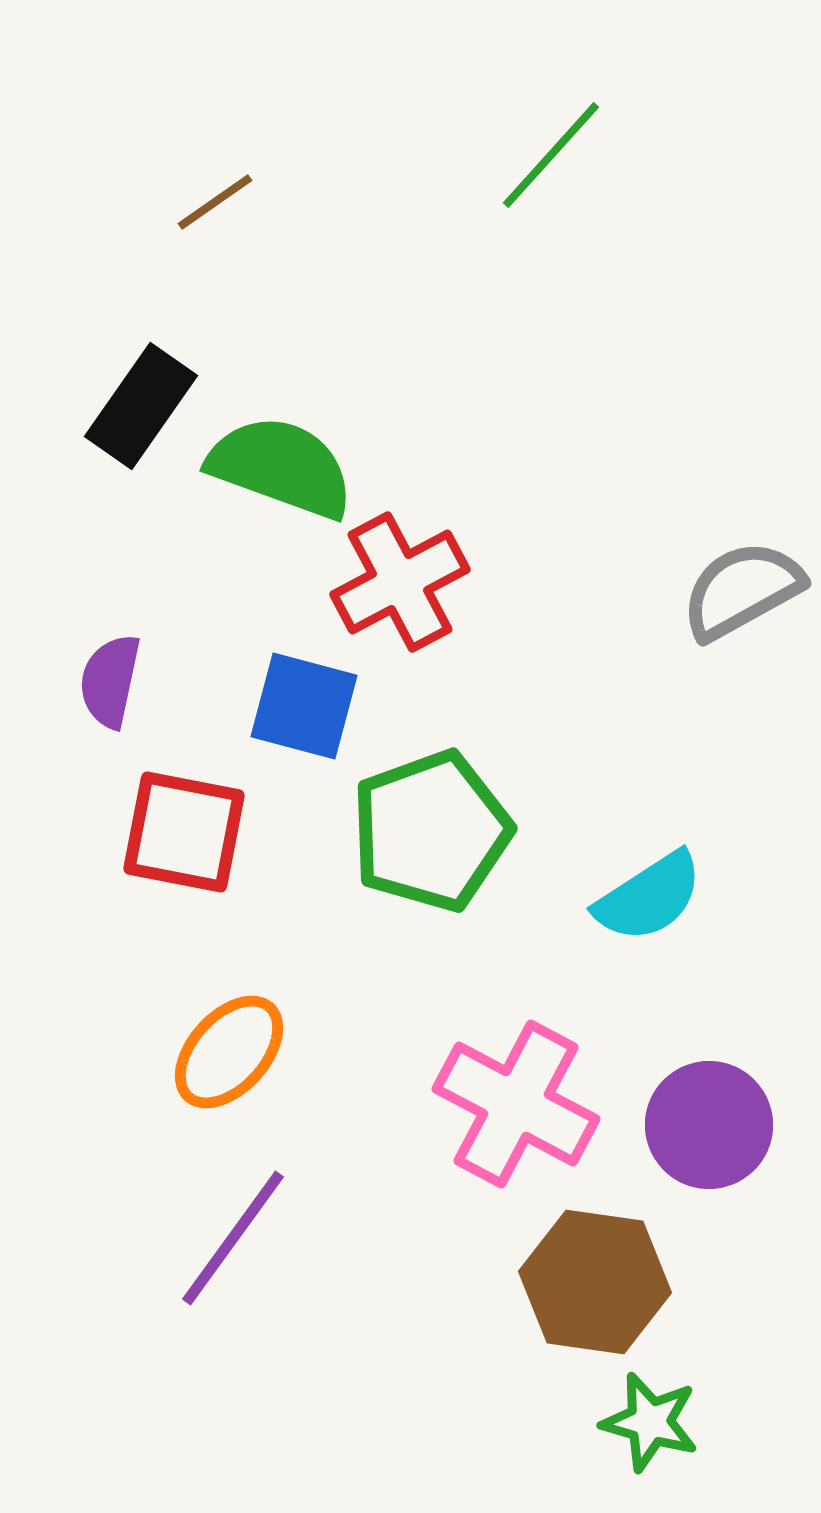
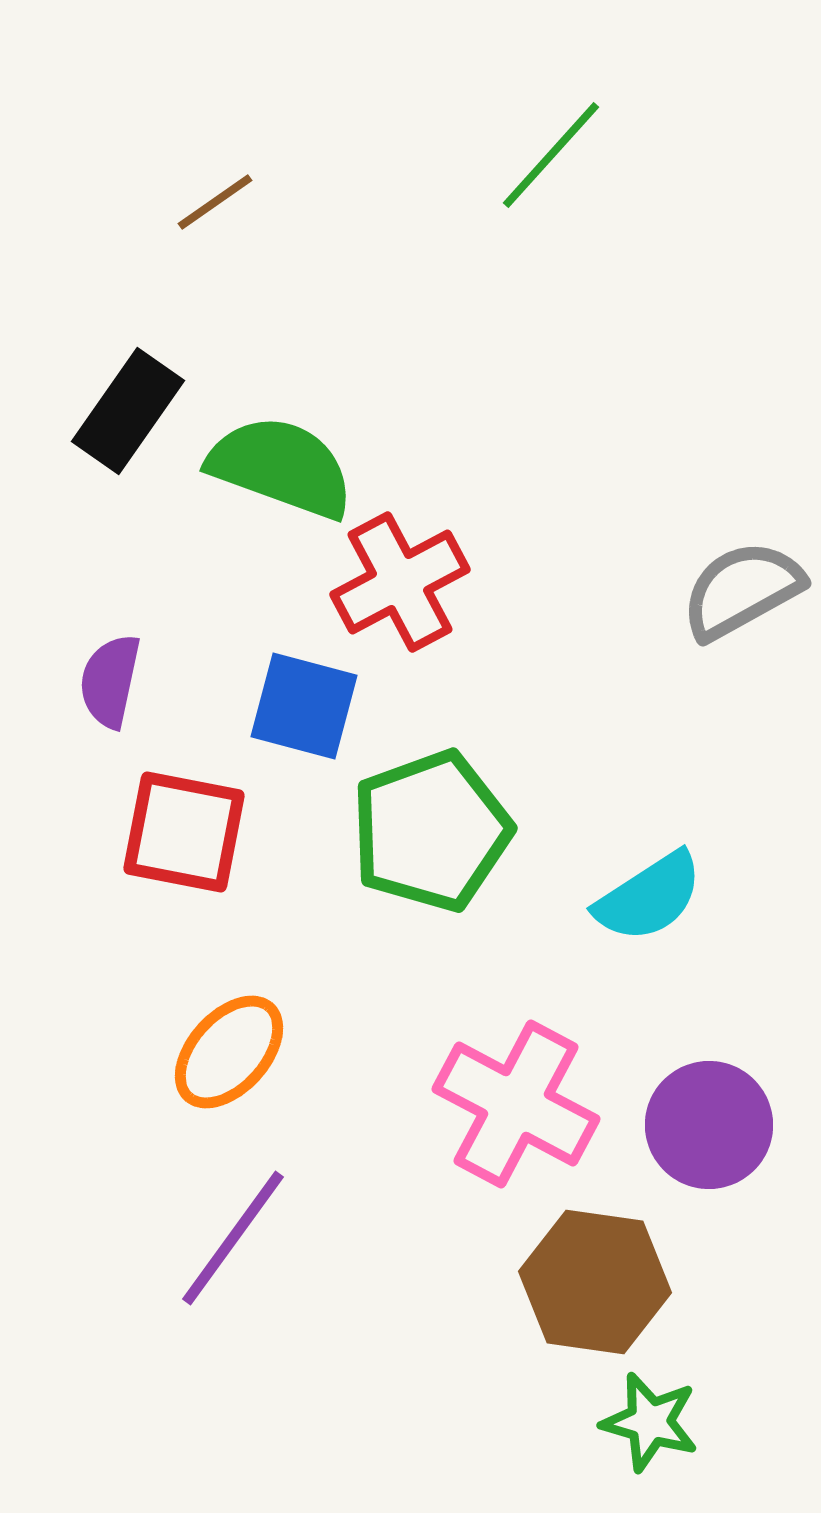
black rectangle: moved 13 px left, 5 px down
